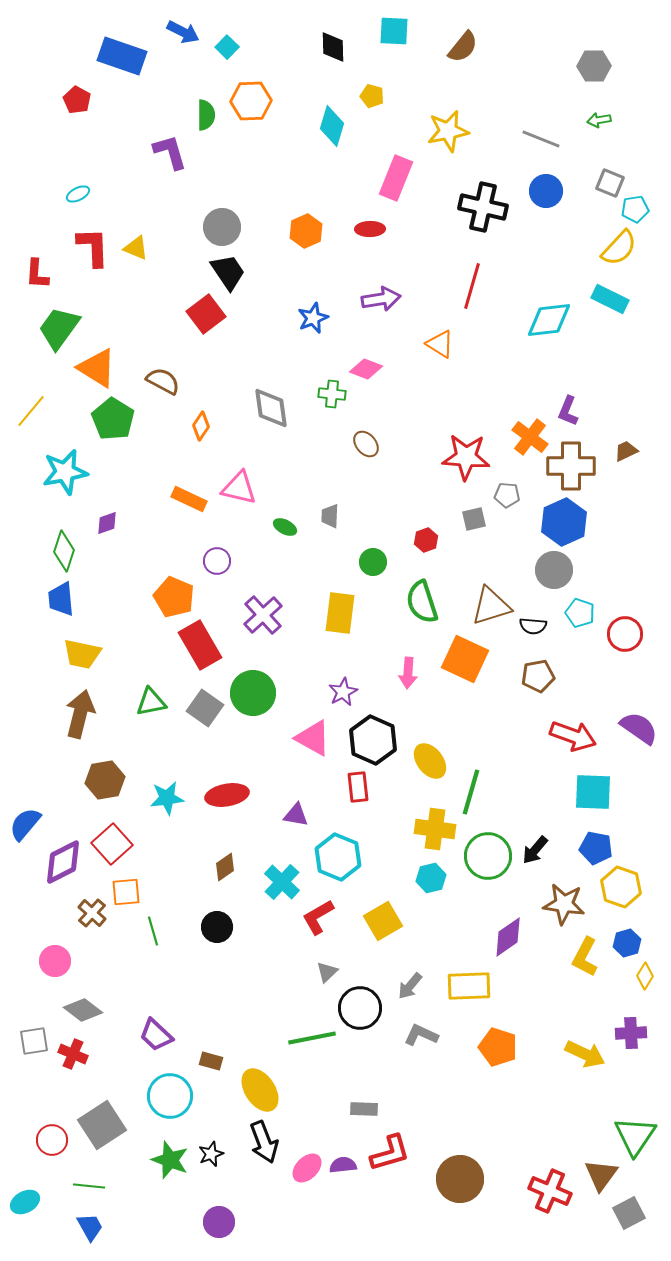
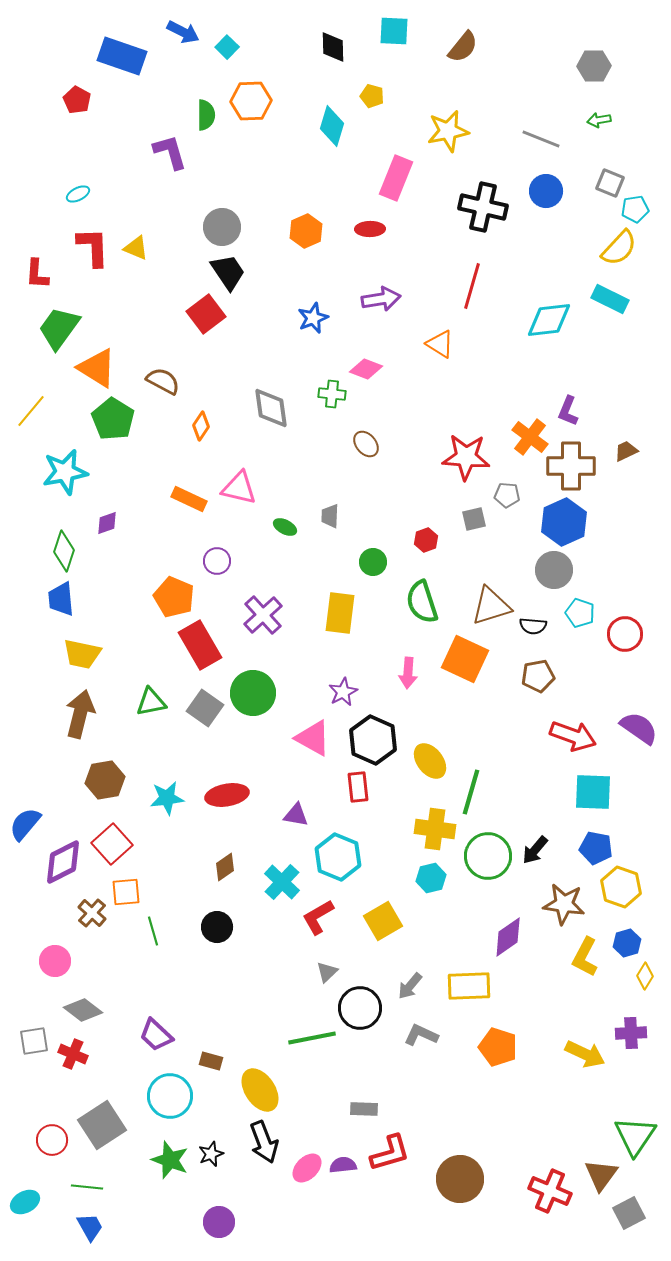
green line at (89, 1186): moved 2 px left, 1 px down
